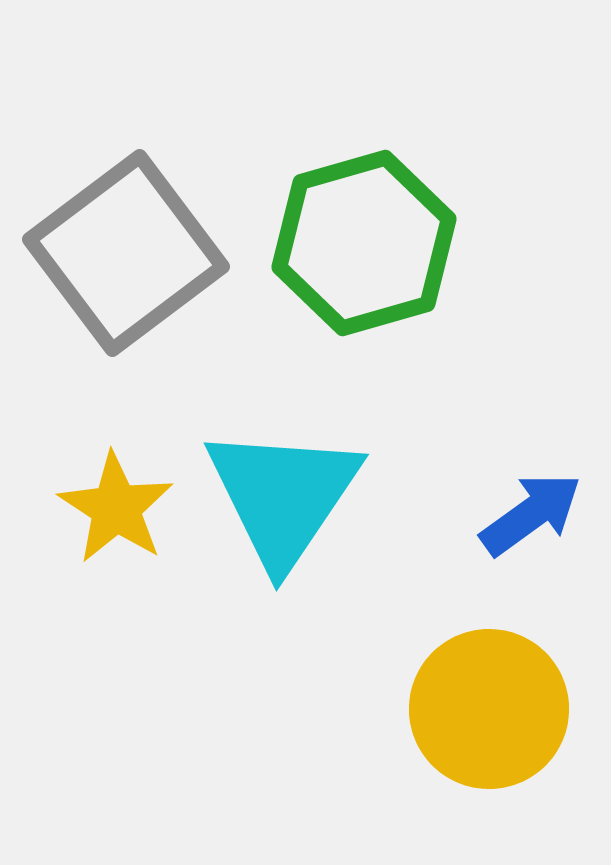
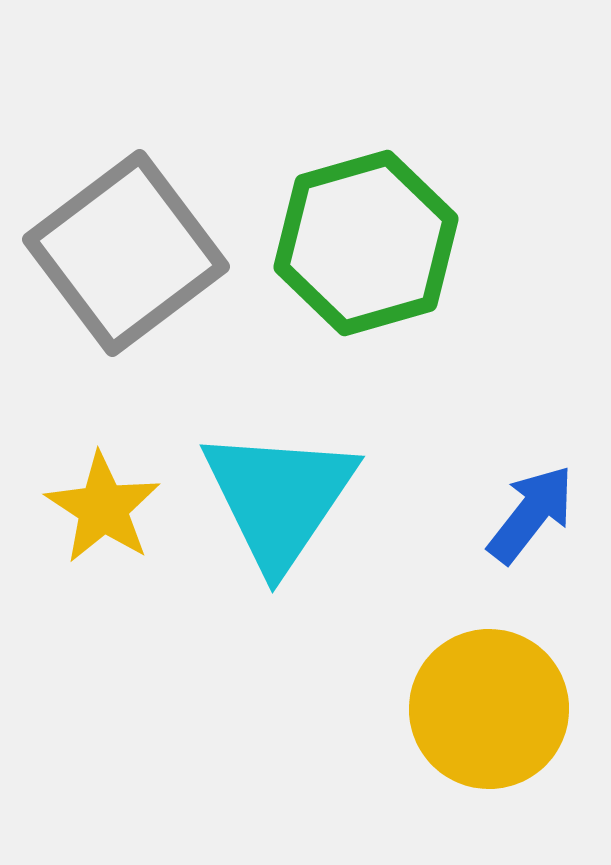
green hexagon: moved 2 px right
cyan triangle: moved 4 px left, 2 px down
yellow star: moved 13 px left
blue arrow: rotated 16 degrees counterclockwise
